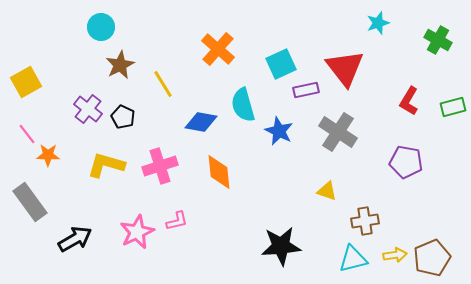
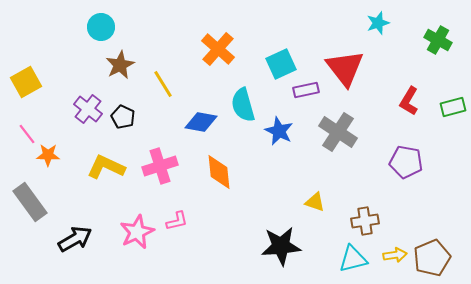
yellow L-shape: moved 2 px down; rotated 9 degrees clockwise
yellow triangle: moved 12 px left, 11 px down
